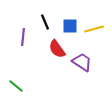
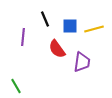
black line: moved 3 px up
purple trapezoid: rotated 65 degrees clockwise
green line: rotated 21 degrees clockwise
